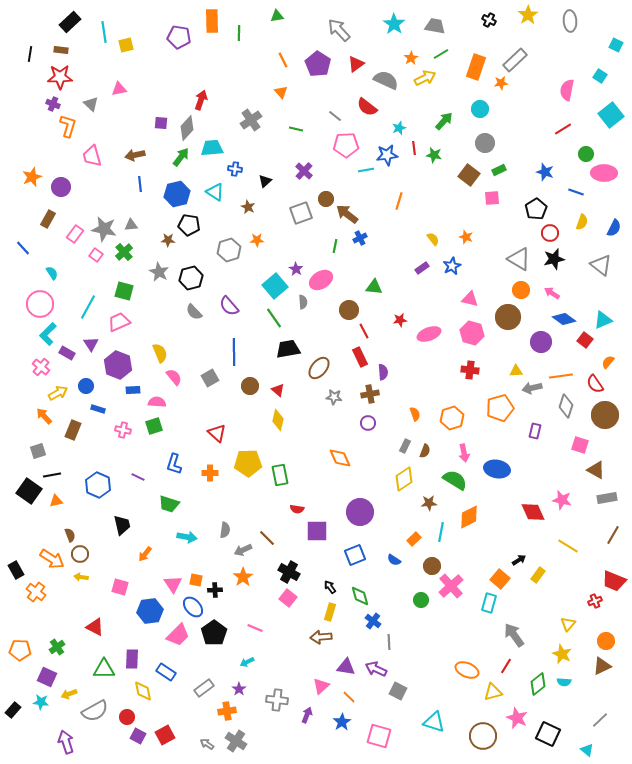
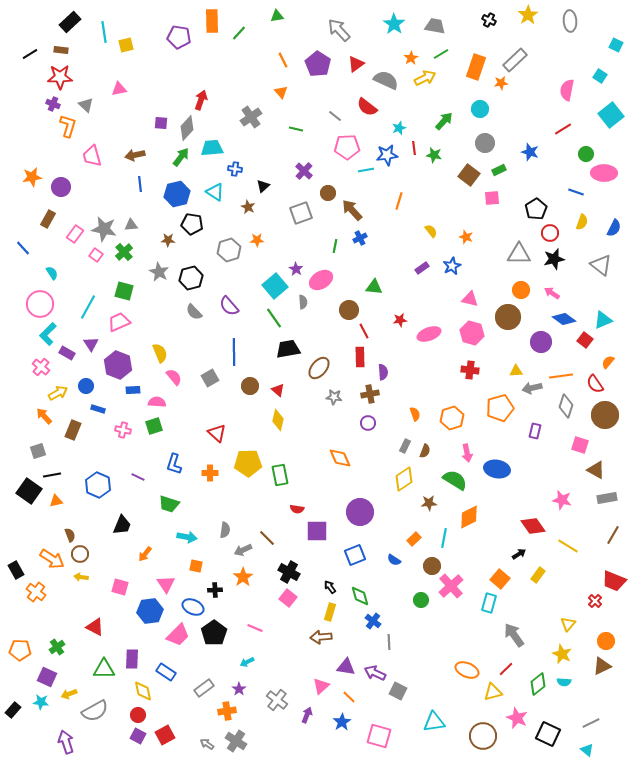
green line at (239, 33): rotated 42 degrees clockwise
black line at (30, 54): rotated 49 degrees clockwise
gray triangle at (91, 104): moved 5 px left, 1 px down
gray cross at (251, 120): moved 3 px up
pink pentagon at (346, 145): moved 1 px right, 2 px down
blue star at (545, 172): moved 15 px left, 20 px up
orange star at (32, 177): rotated 12 degrees clockwise
black triangle at (265, 181): moved 2 px left, 5 px down
brown circle at (326, 199): moved 2 px right, 6 px up
brown arrow at (347, 214): moved 5 px right, 4 px up; rotated 10 degrees clockwise
black pentagon at (189, 225): moved 3 px right, 1 px up
yellow semicircle at (433, 239): moved 2 px left, 8 px up
gray triangle at (519, 259): moved 5 px up; rotated 30 degrees counterclockwise
red rectangle at (360, 357): rotated 24 degrees clockwise
pink arrow at (464, 453): moved 3 px right
red diamond at (533, 512): moved 14 px down; rotated 10 degrees counterclockwise
black trapezoid at (122, 525): rotated 35 degrees clockwise
cyan line at (441, 532): moved 3 px right, 6 px down
black arrow at (519, 560): moved 6 px up
orange square at (196, 580): moved 14 px up
pink triangle at (173, 584): moved 7 px left
red cross at (595, 601): rotated 24 degrees counterclockwise
blue ellipse at (193, 607): rotated 25 degrees counterclockwise
red line at (506, 666): moved 3 px down; rotated 14 degrees clockwise
purple arrow at (376, 669): moved 1 px left, 4 px down
gray cross at (277, 700): rotated 30 degrees clockwise
red circle at (127, 717): moved 11 px right, 2 px up
gray line at (600, 720): moved 9 px left, 3 px down; rotated 18 degrees clockwise
cyan triangle at (434, 722): rotated 25 degrees counterclockwise
